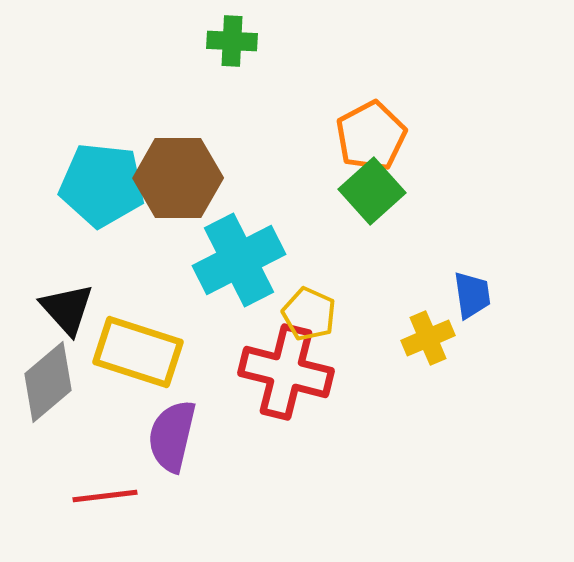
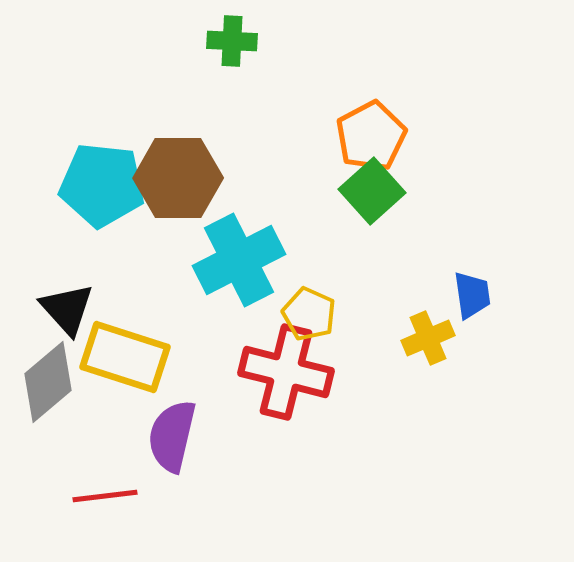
yellow rectangle: moved 13 px left, 5 px down
